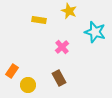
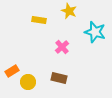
orange rectangle: rotated 24 degrees clockwise
brown rectangle: rotated 49 degrees counterclockwise
yellow circle: moved 3 px up
